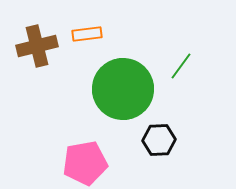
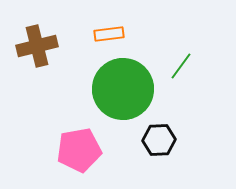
orange rectangle: moved 22 px right
pink pentagon: moved 6 px left, 13 px up
